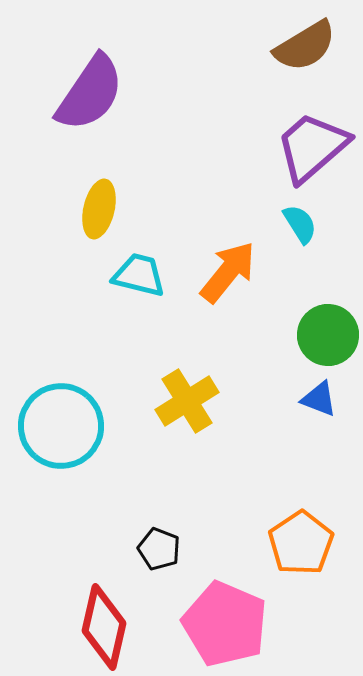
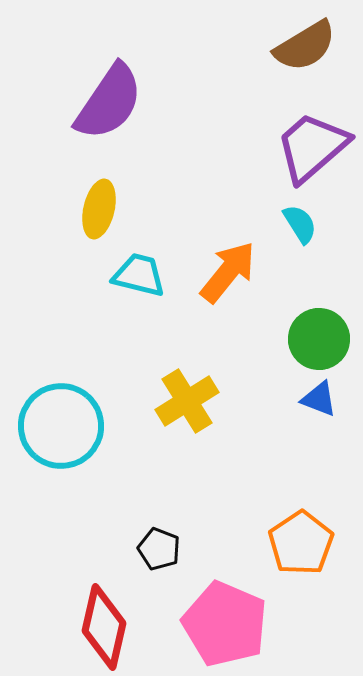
purple semicircle: moved 19 px right, 9 px down
green circle: moved 9 px left, 4 px down
